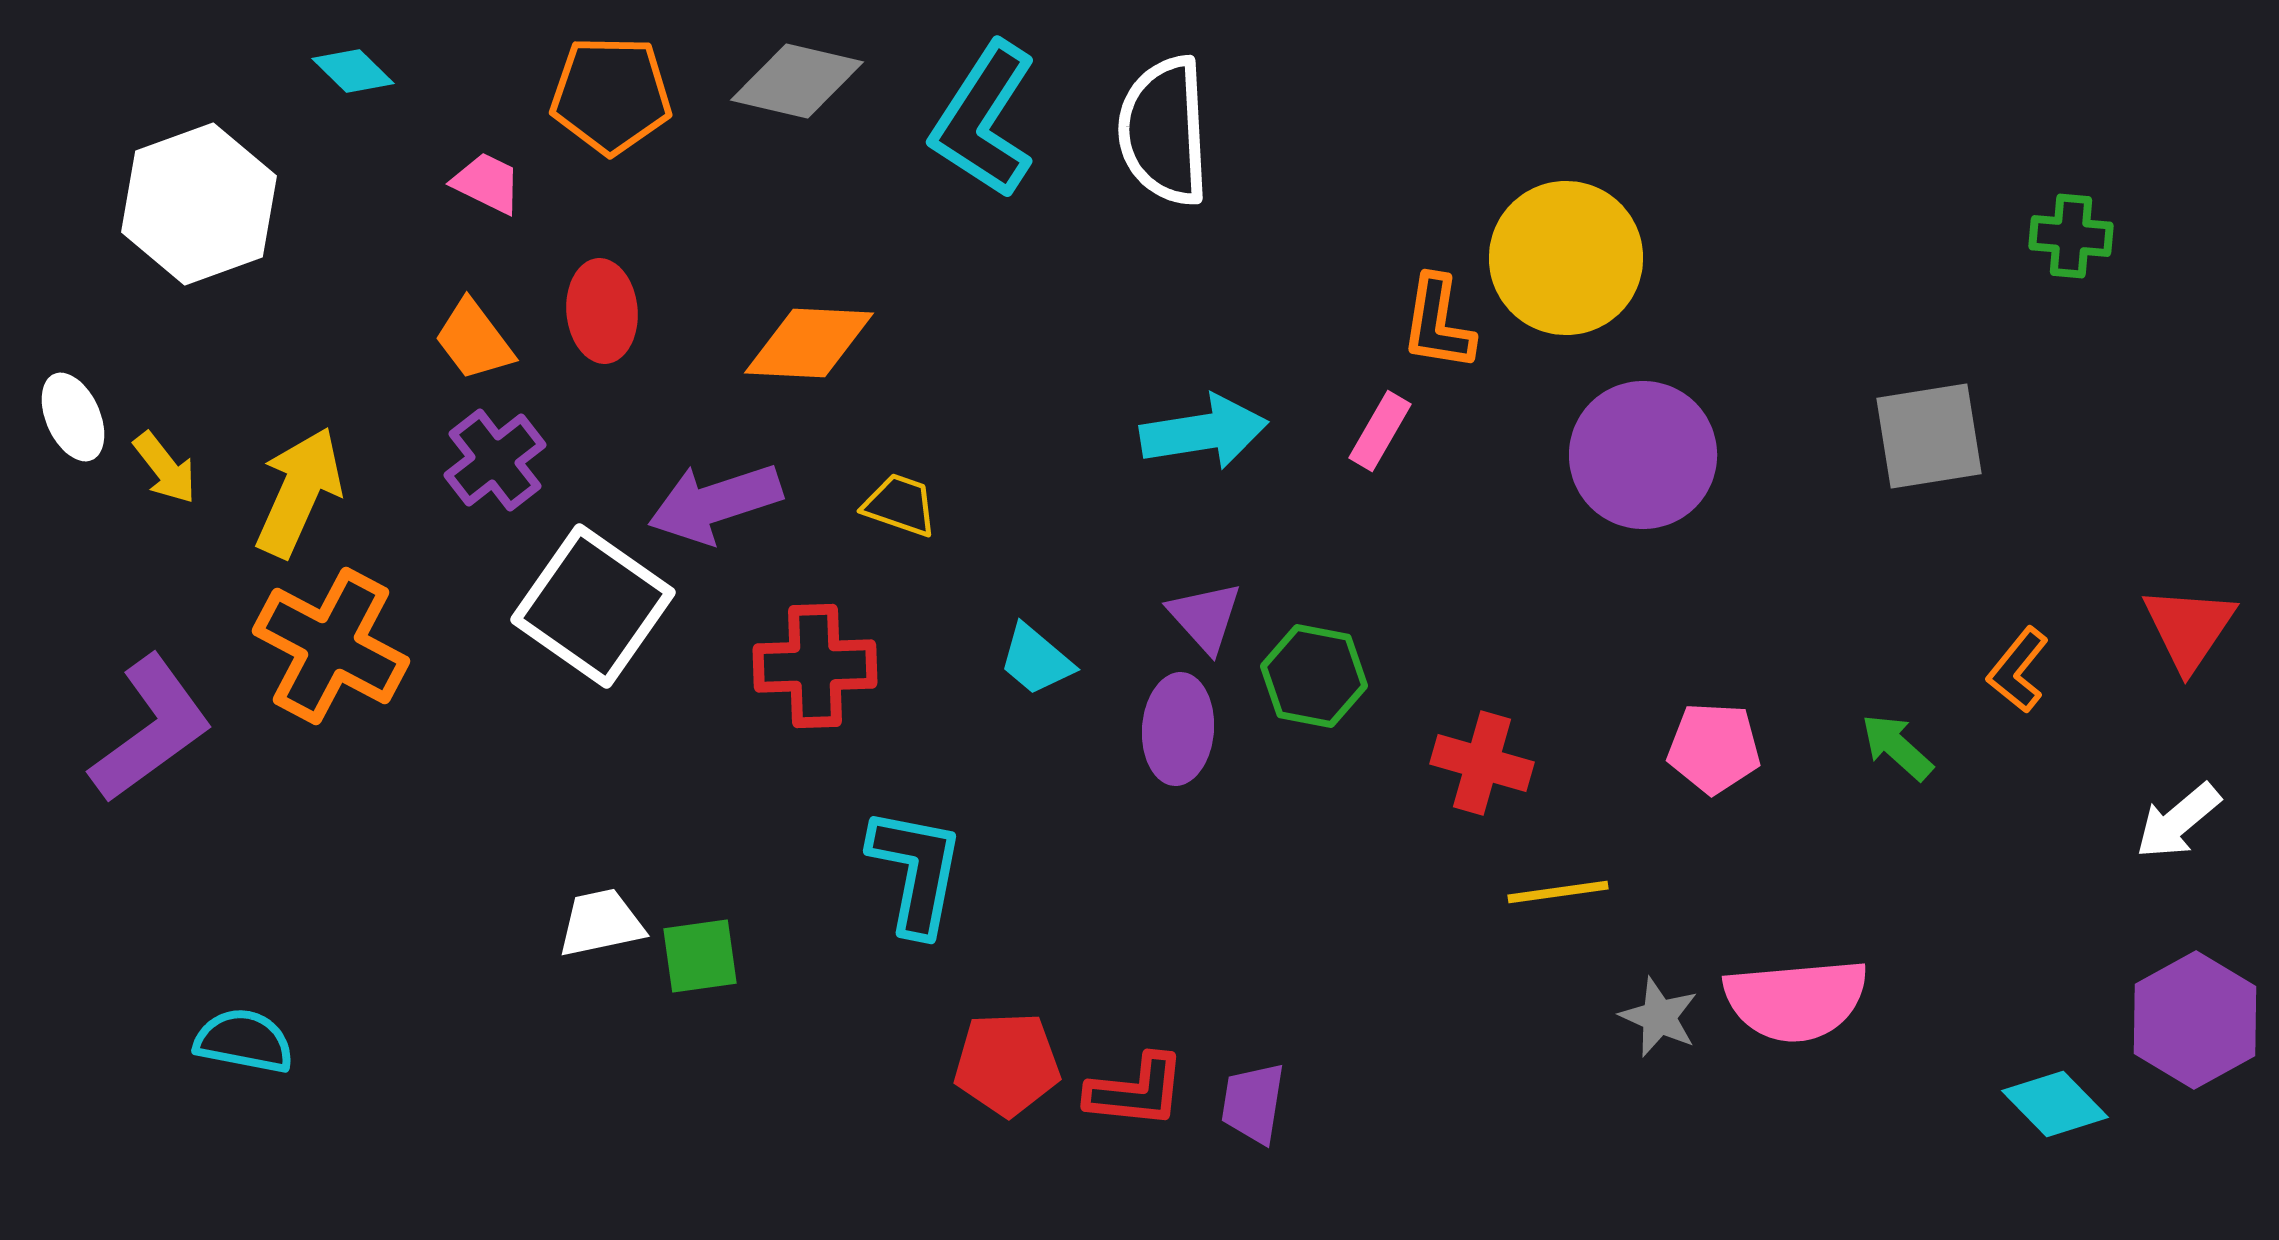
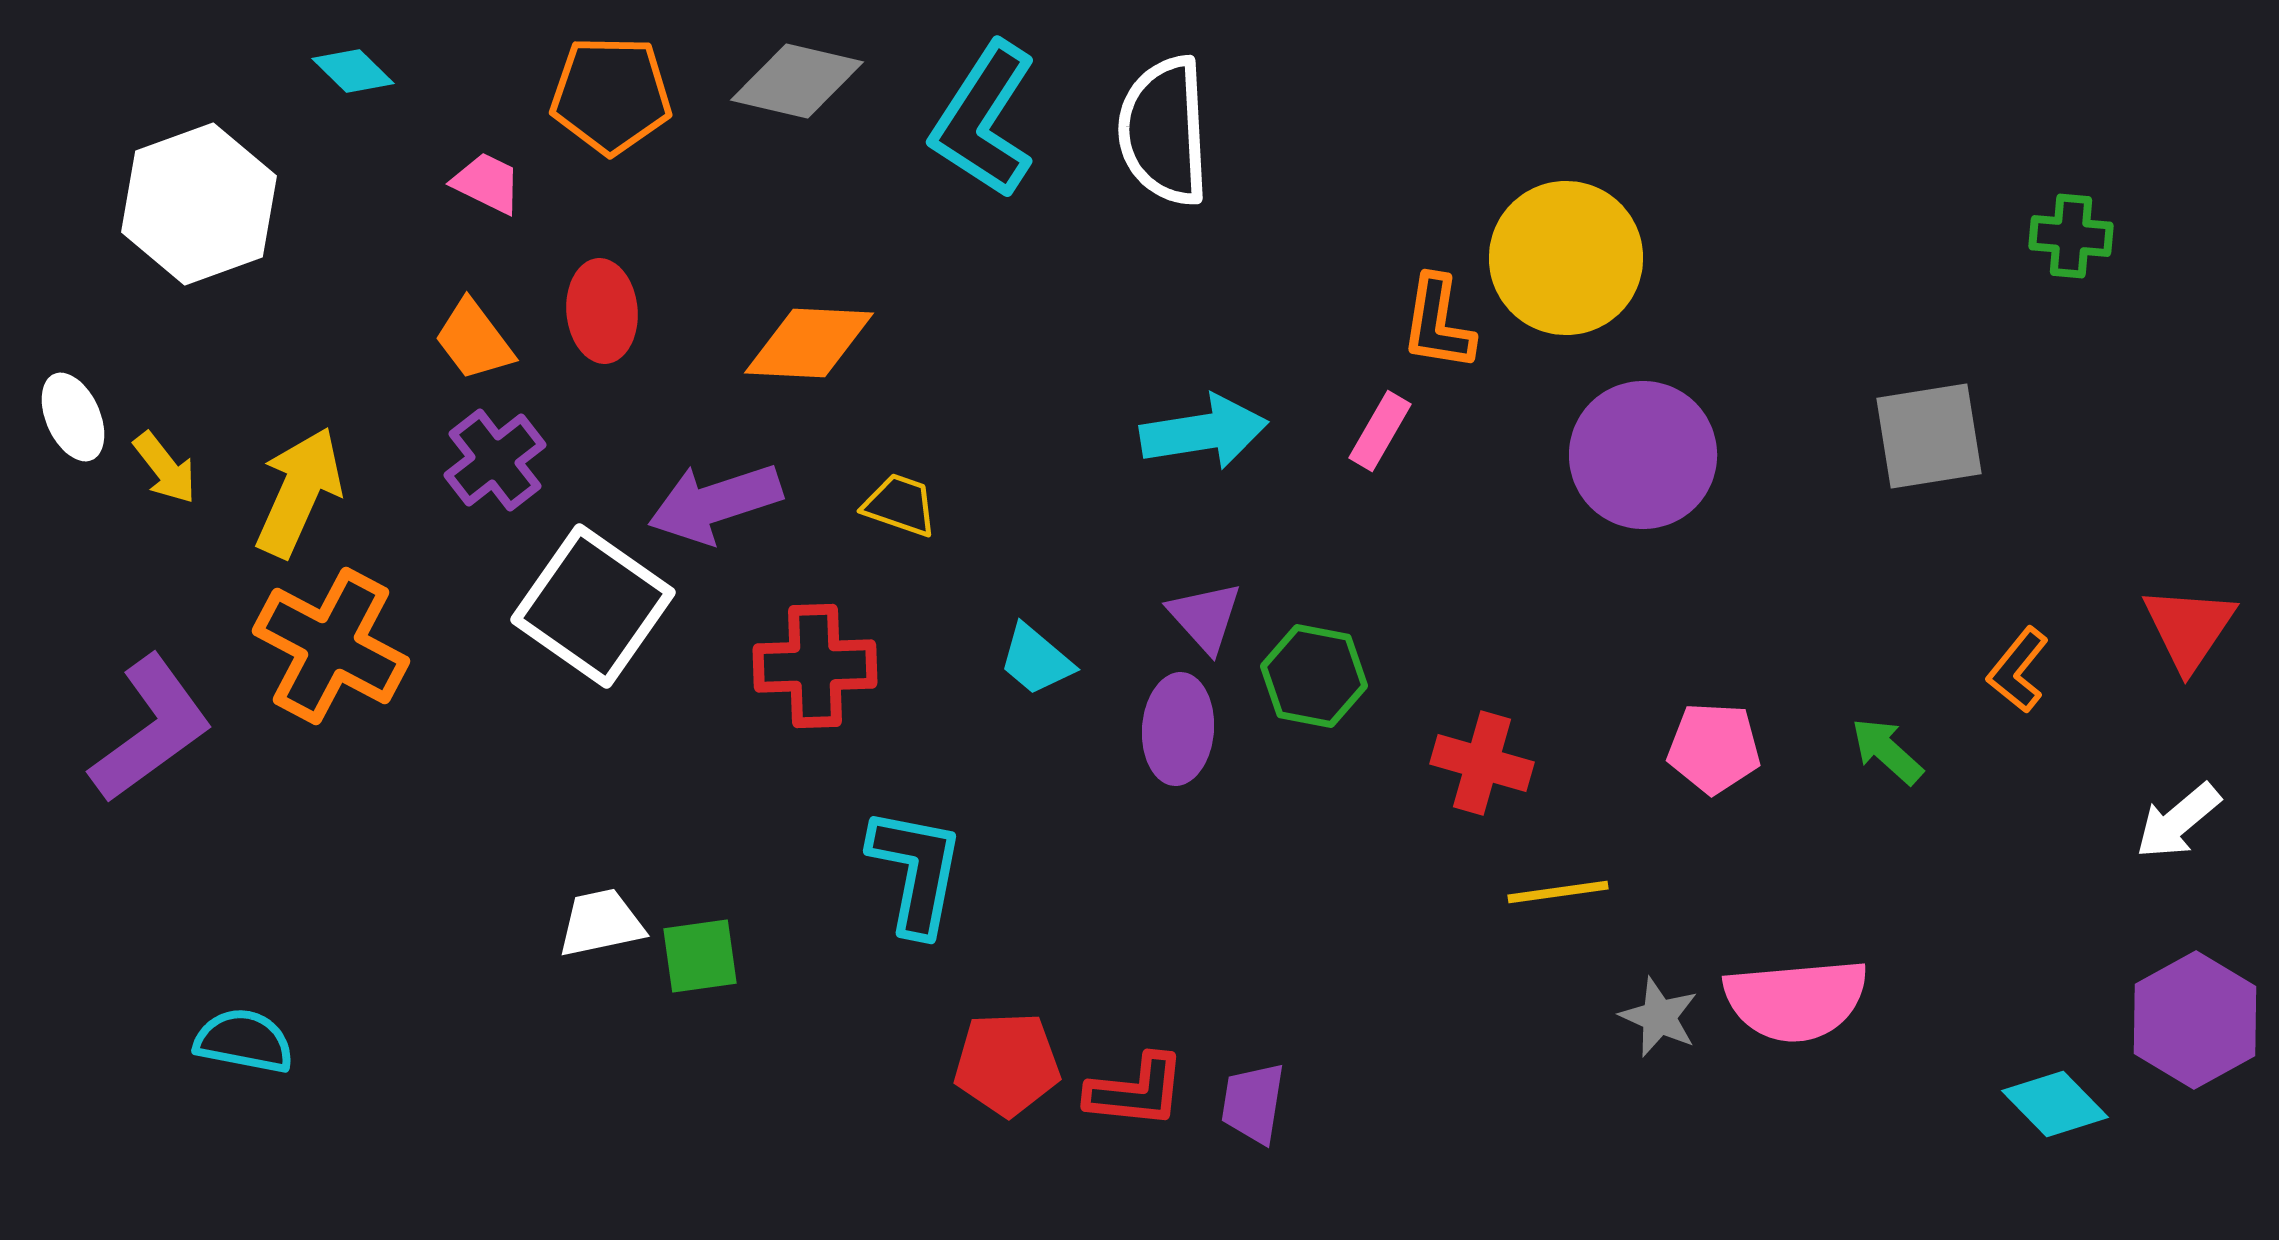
green arrow at (1897, 747): moved 10 px left, 4 px down
